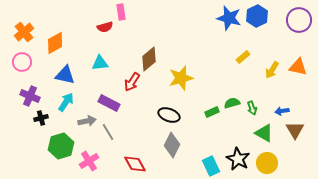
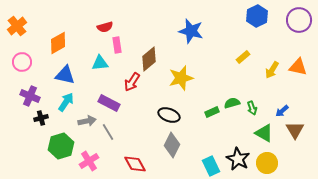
pink rectangle: moved 4 px left, 33 px down
blue star: moved 38 px left, 13 px down
orange cross: moved 7 px left, 6 px up
orange diamond: moved 3 px right
blue arrow: rotated 32 degrees counterclockwise
